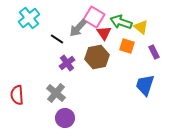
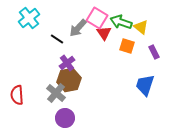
pink square: moved 3 px right, 1 px down
brown hexagon: moved 28 px left, 23 px down
